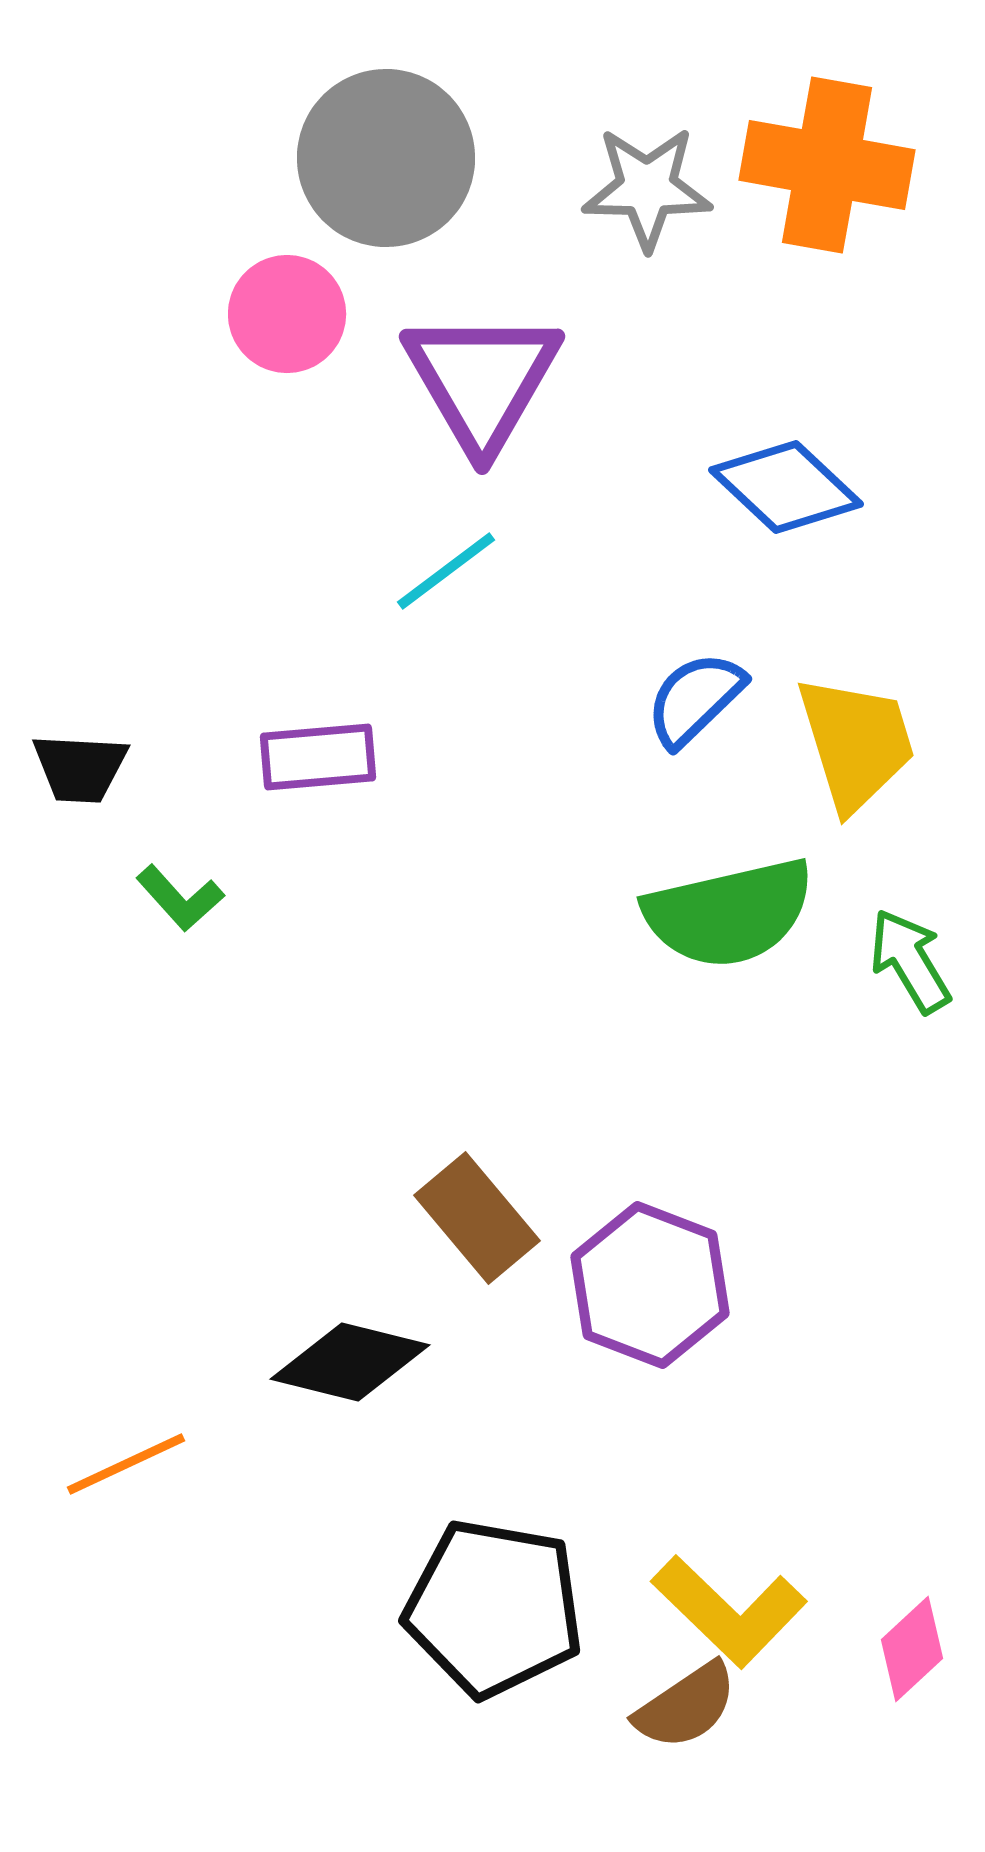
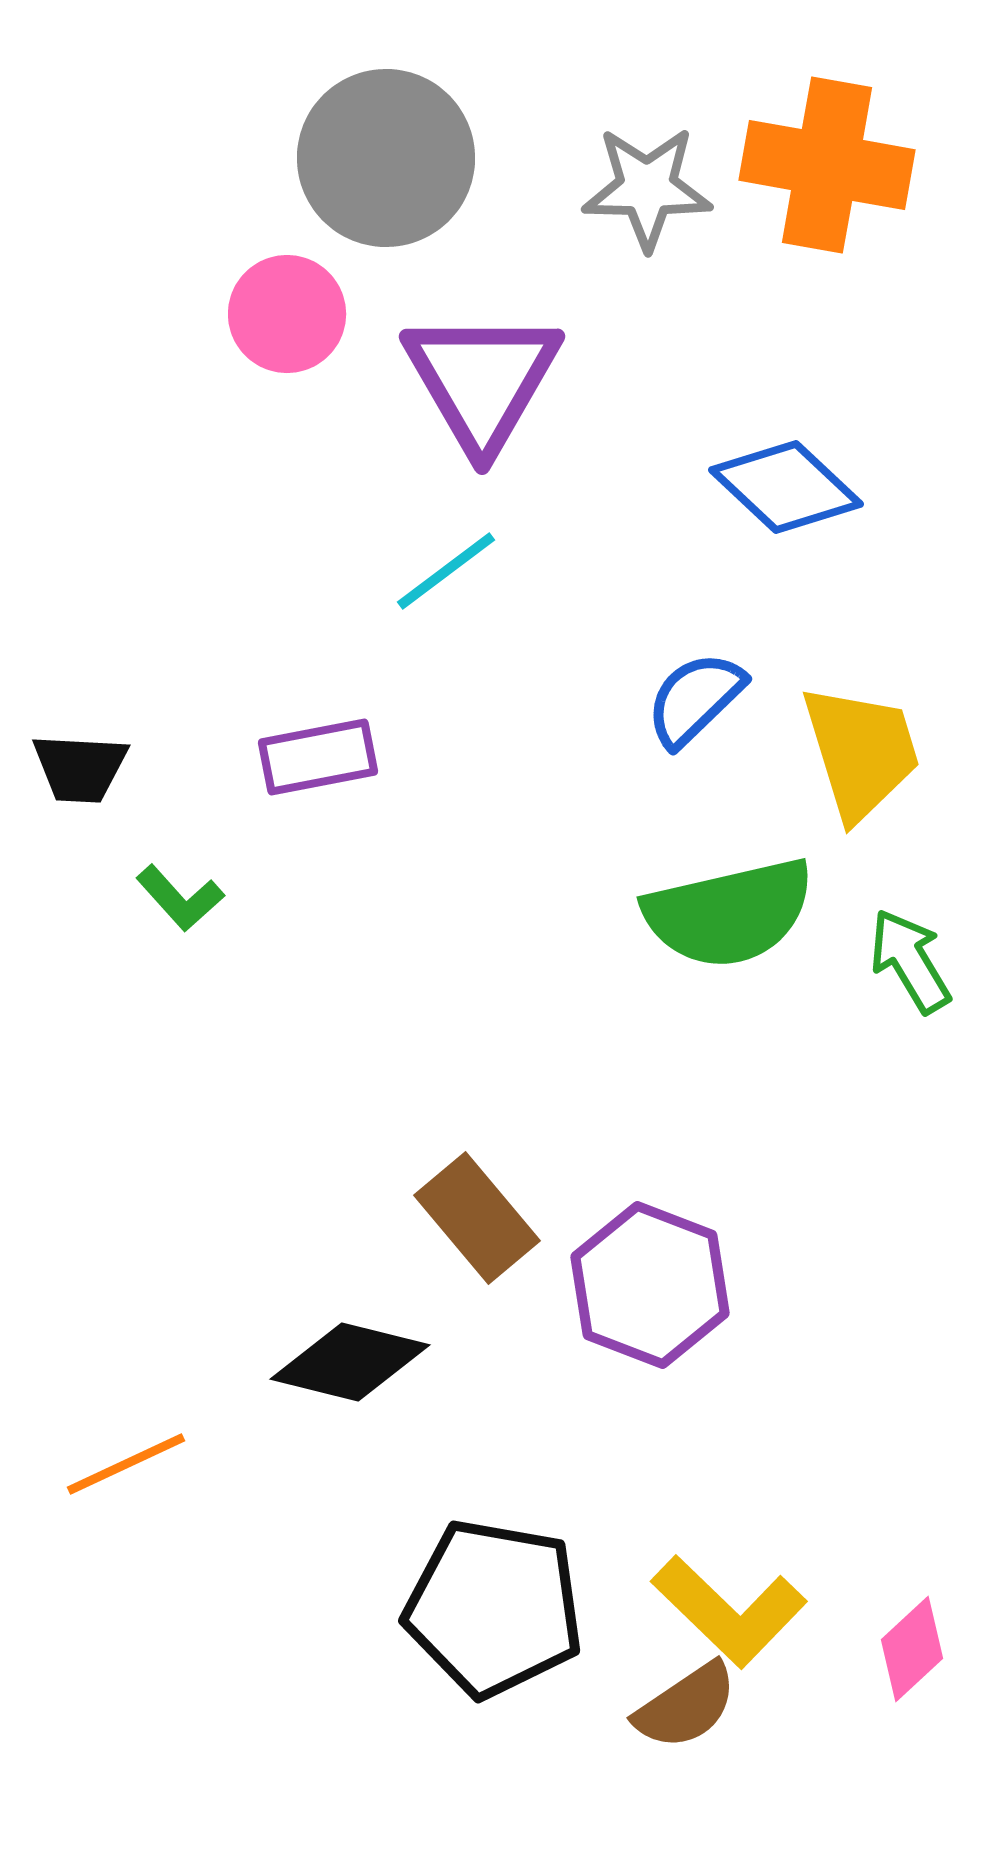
yellow trapezoid: moved 5 px right, 9 px down
purple rectangle: rotated 6 degrees counterclockwise
